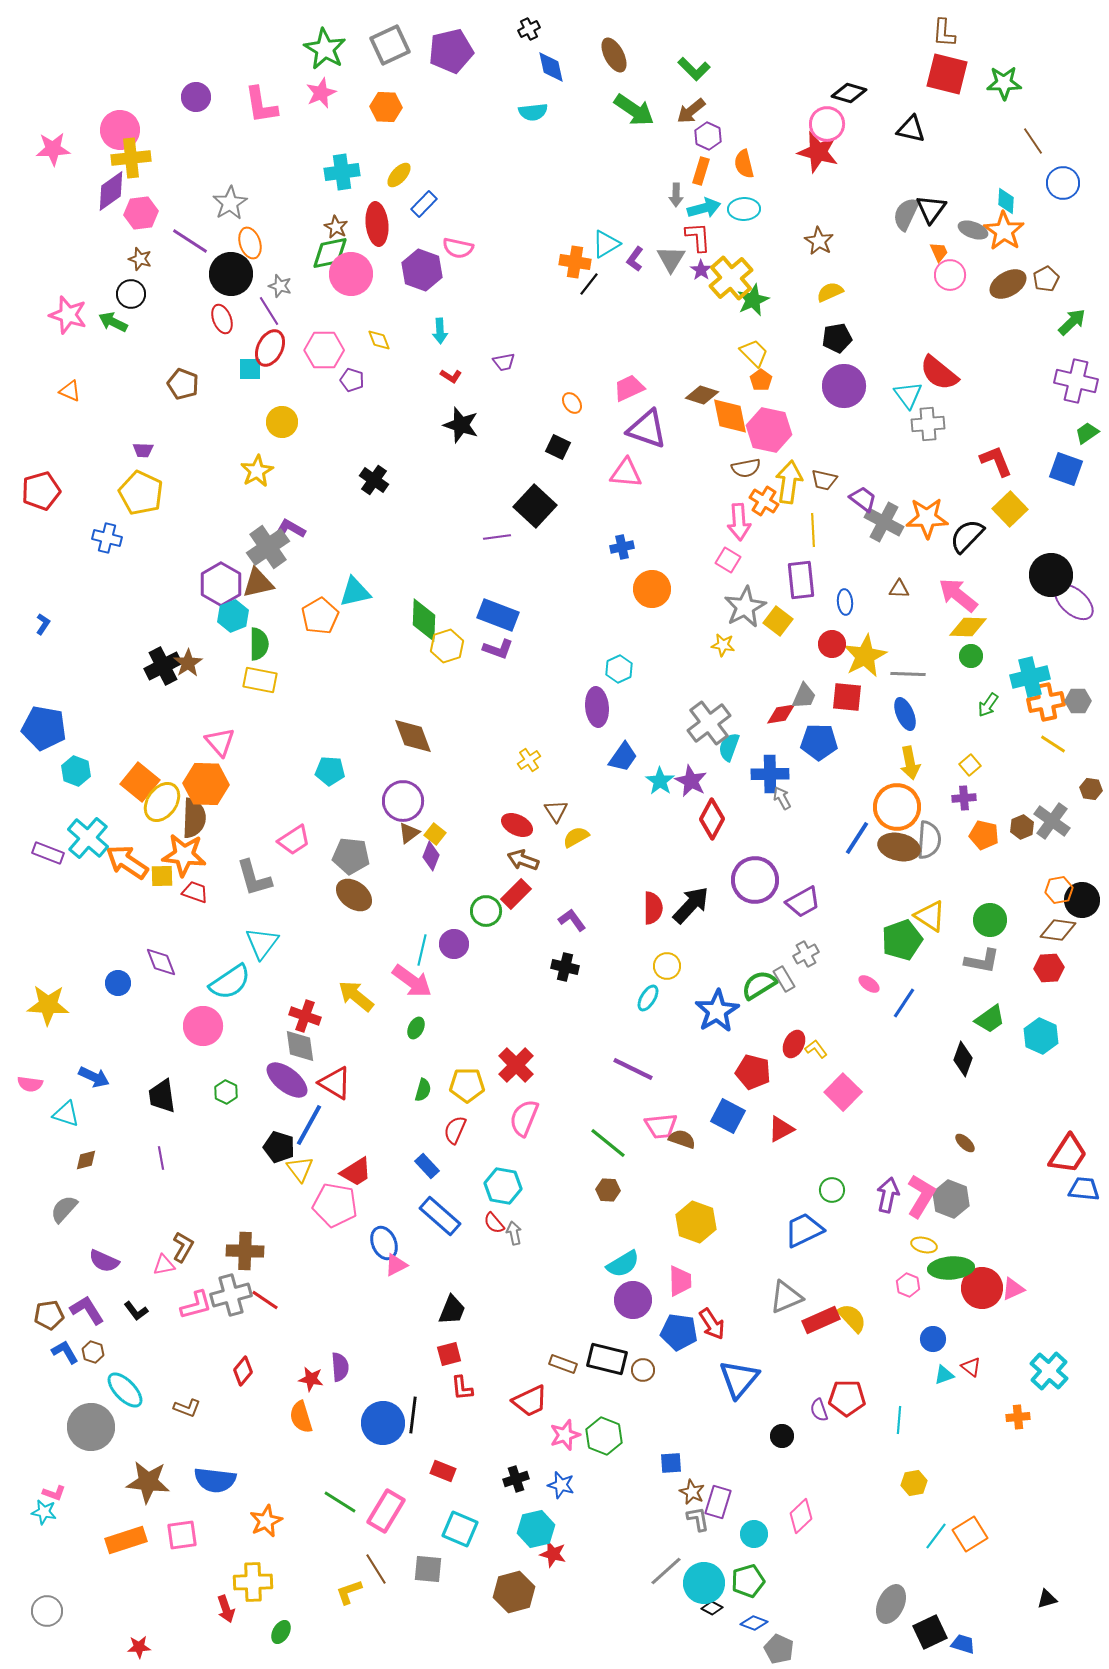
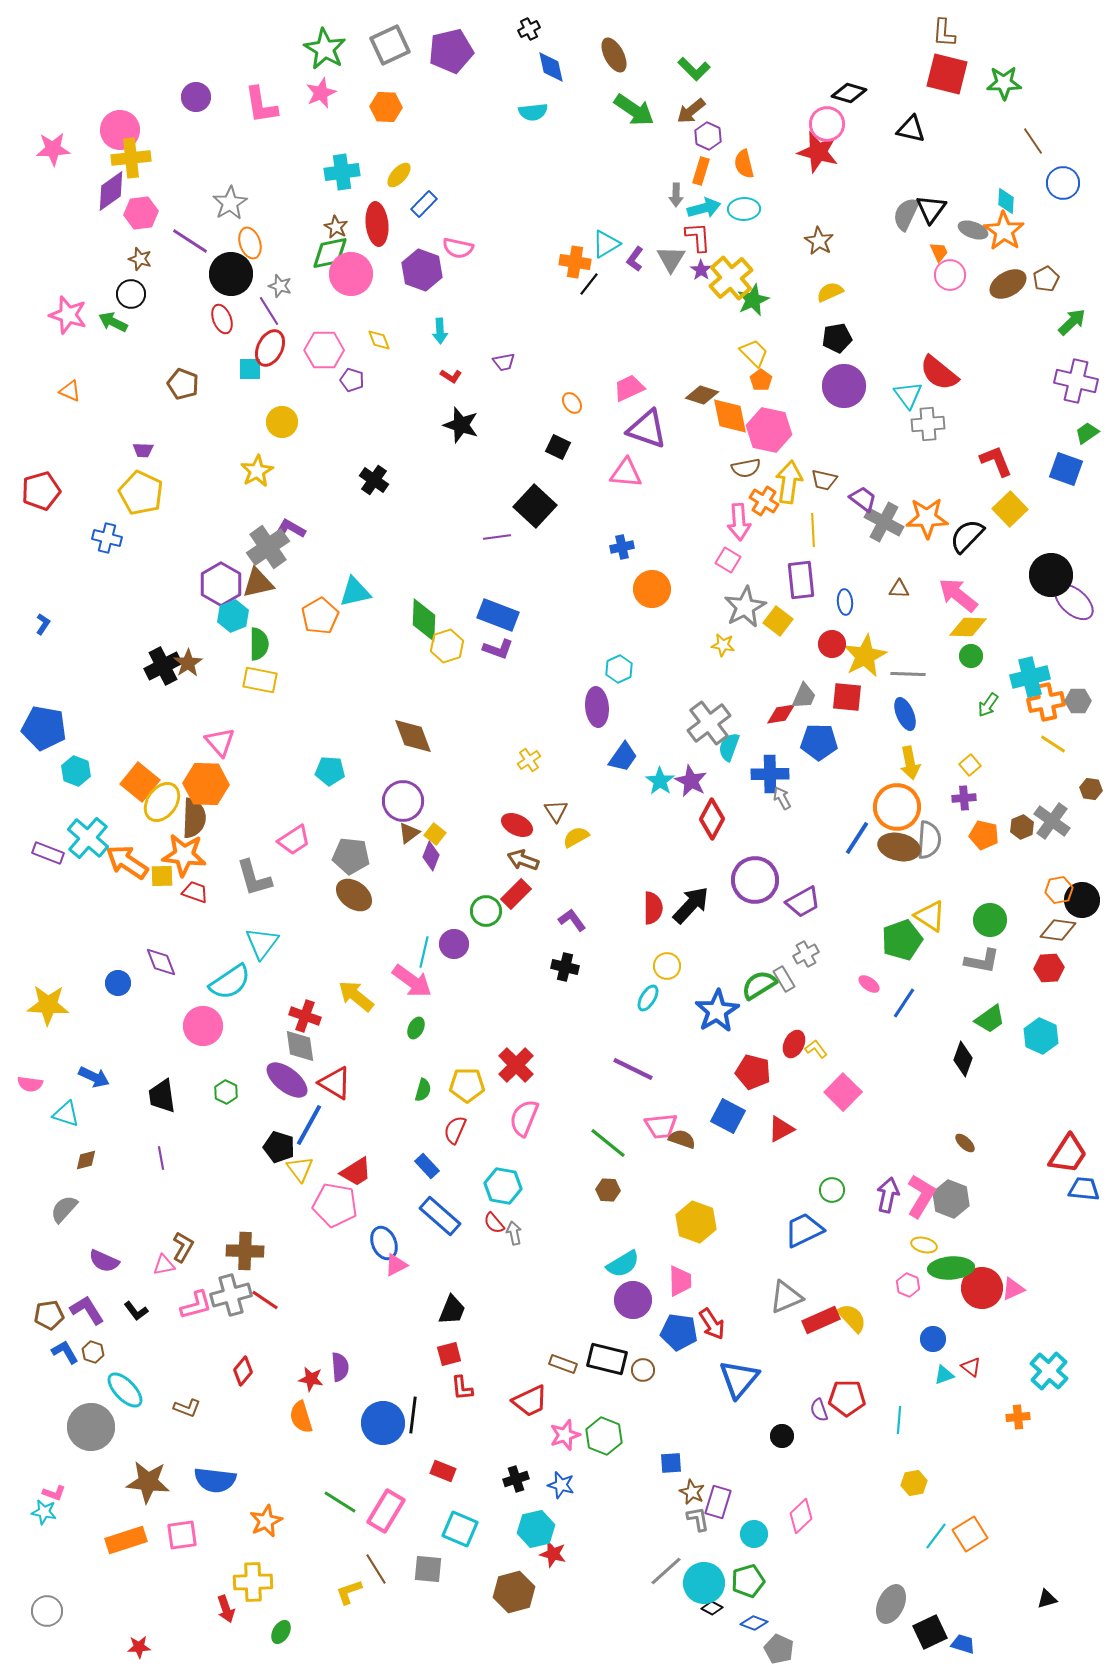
cyan line at (422, 950): moved 2 px right, 2 px down
